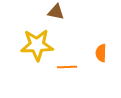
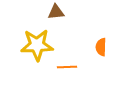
brown triangle: rotated 18 degrees counterclockwise
orange semicircle: moved 6 px up
